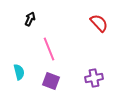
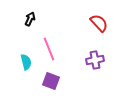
cyan semicircle: moved 7 px right, 10 px up
purple cross: moved 1 px right, 18 px up
